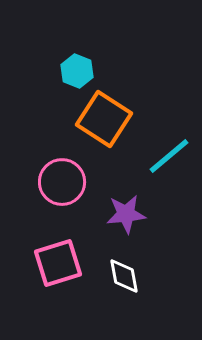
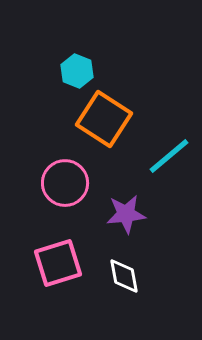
pink circle: moved 3 px right, 1 px down
